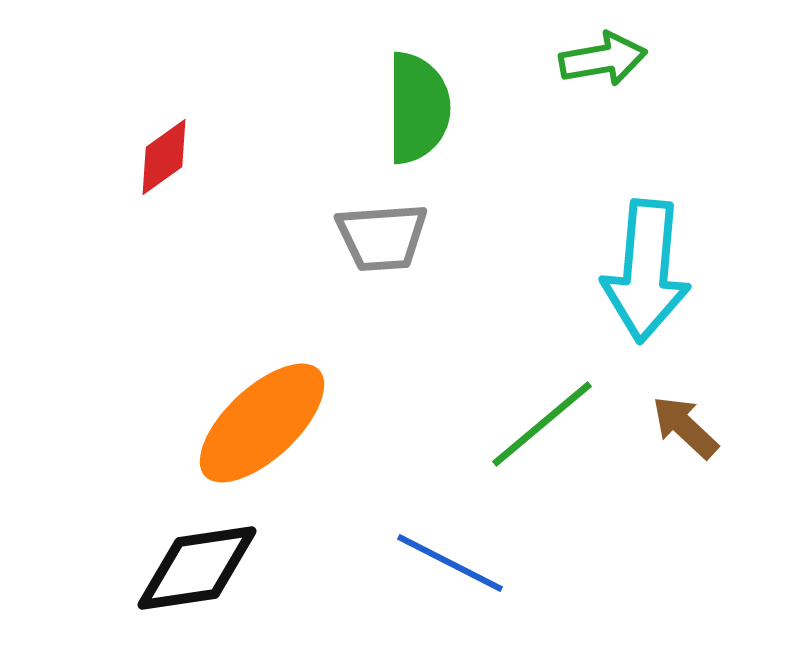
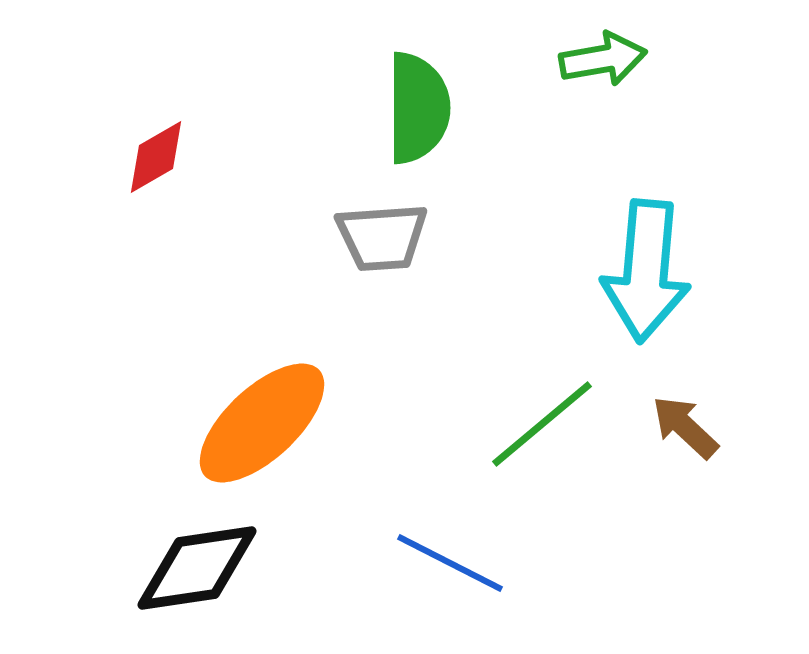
red diamond: moved 8 px left; rotated 6 degrees clockwise
